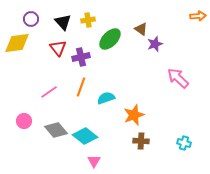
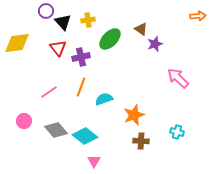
purple circle: moved 15 px right, 8 px up
cyan semicircle: moved 2 px left, 1 px down
cyan cross: moved 7 px left, 11 px up
